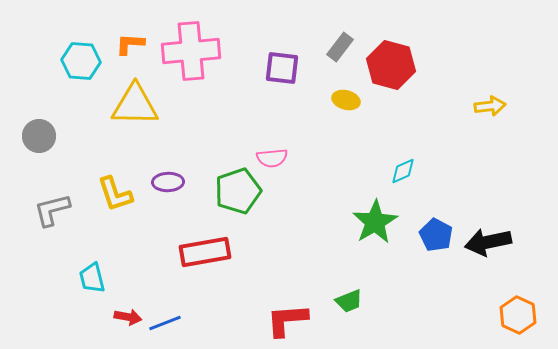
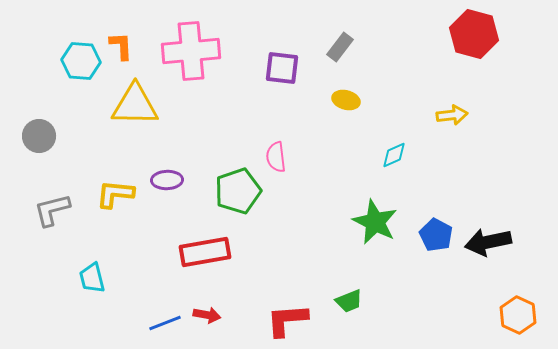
orange L-shape: moved 9 px left, 2 px down; rotated 84 degrees clockwise
red hexagon: moved 83 px right, 31 px up
yellow arrow: moved 38 px left, 9 px down
pink semicircle: moved 4 px right, 1 px up; rotated 88 degrees clockwise
cyan diamond: moved 9 px left, 16 px up
purple ellipse: moved 1 px left, 2 px up
yellow L-shape: rotated 114 degrees clockwise
green star: rotated 15 degrees counterclockwise
red arrow: moved 79 px right, 2 px up
